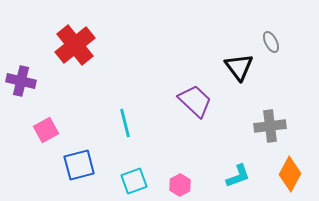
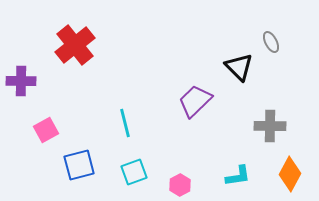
black triangle: rotated 8 degrees counterclockwise
purple cross: rotated 12 degrees counterclockwise
purple trapezoid: rotated 87 degrees counterclockwise
gray cross: rotated 8 degrees clockwise
cyan L-shape: rotated 12 degrees clockwise
cyan square: moved 9 px up
